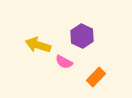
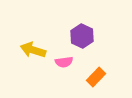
yellow arrow: moved 5 px left, 5 px down
pink semicircle: rotated 36 degrees counterclockwise
